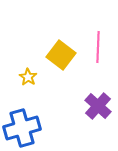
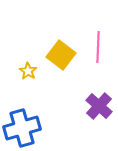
yellow star: moved 6 px up
purple cross: moved 1 px right
